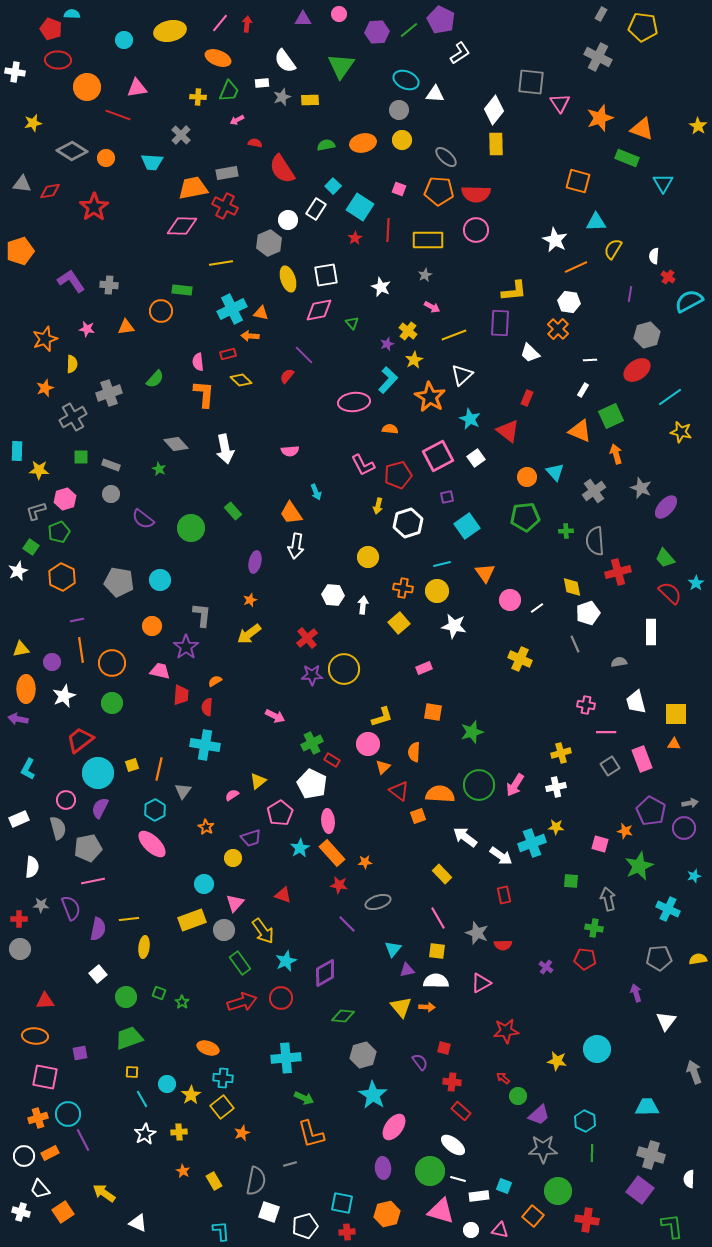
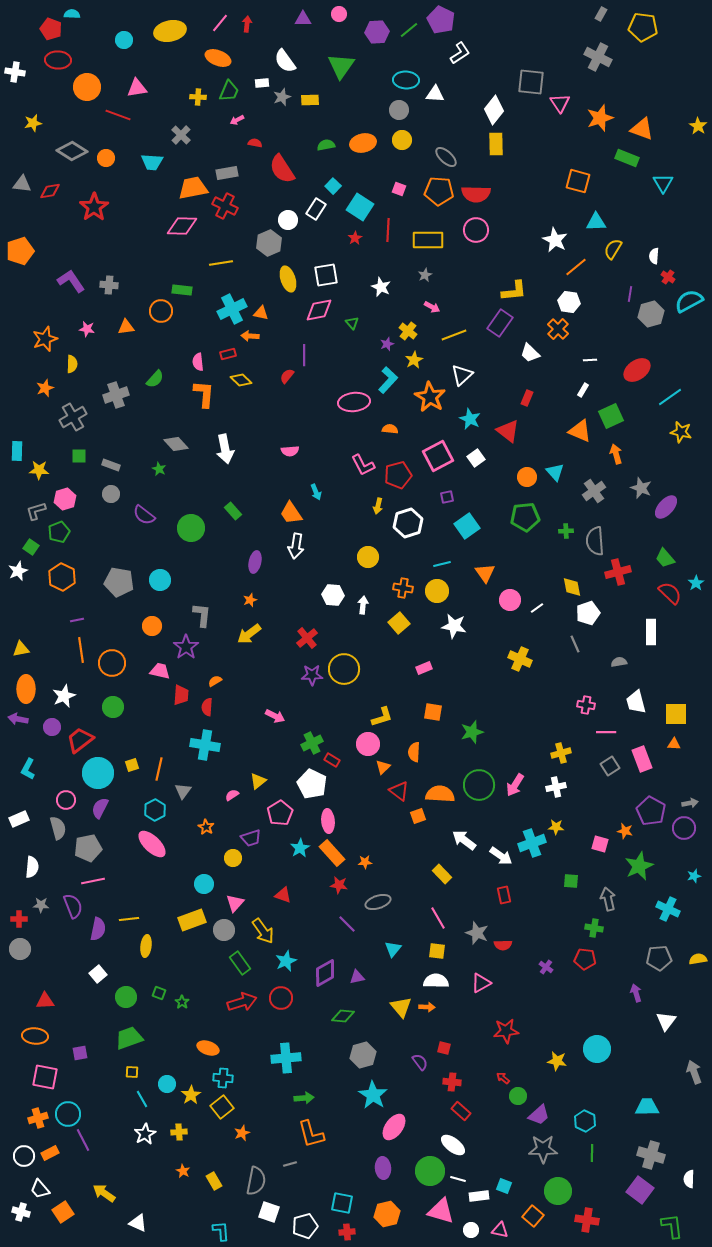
cyan ellipse at (406, 80): rotated 20 degrees counterclockwise
orange line at (576, 267): rotated 15 degrees counterclockwise
purple rectangle at (500, 323): rotated 32 degrees clockwise
gray hexagon at (647, 335): moved 4 px right, 21 px up
purple line at (304, 355): rotated 45 degrees clockwise
gray cross at (109, 393): moved 7 px right, 2 px down
green square at (81, 457): moved 2 px left, 1 px up
purple semicircle at (143, 519): moved 1 px right, 4 px up
purple circle at (52, 662): moved 65 px down
green circle at (112, 703): moved 1 px right, 4 px down
white arrow at (465, 837): moved 1 px left, 3 px down
purple semicircle at (71, 908): moved 2 px right, 2 px up
yellow ellipse at (144, 947): moved 2 px right, 1 px up
purple triangle at (407, 970): moved 50 px left, 7 px down
green arrow at (304, 1098): rotated 30 degrees counterclockwise
